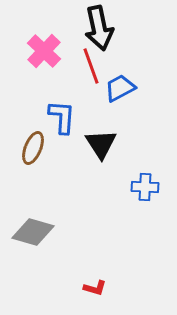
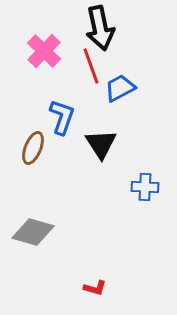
black arrow: moved 1 px right
blue L-shape: rotated 15 degrees clockwise
